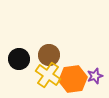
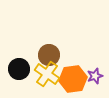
black circle: moved 10 px down
yellow cross: moved 1 px left, 1 px up
